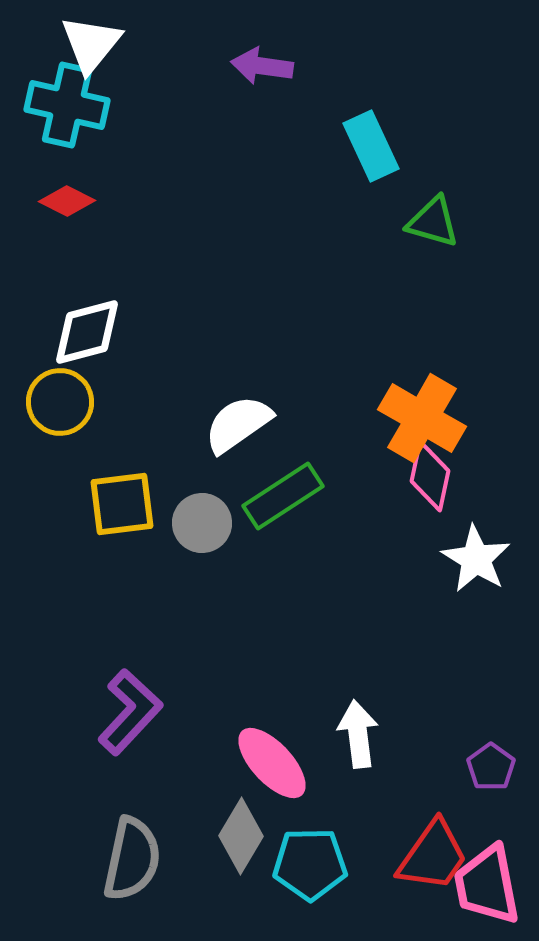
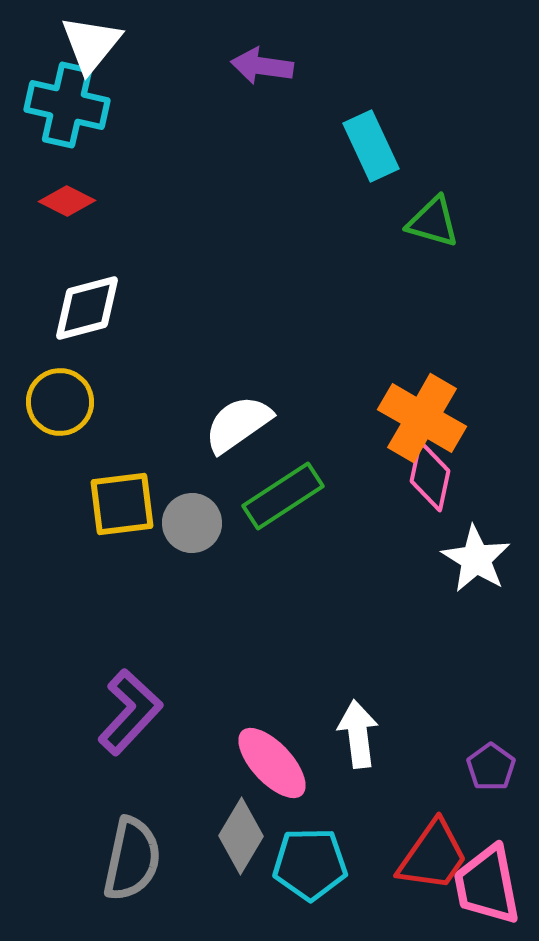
white diamond: moved 24 px up
gray circle: moved 10 px left
